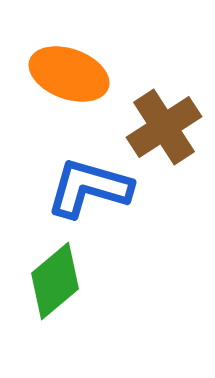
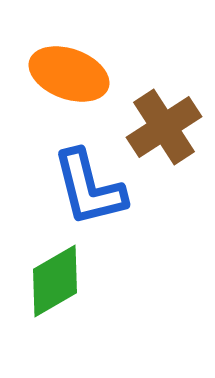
blue L-shape: rotated 120 degrees counterclockwise
green diamond: rotated 10 degrees clockwise
